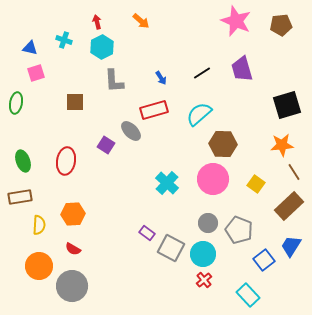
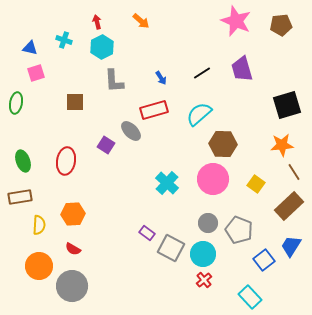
cyan rectangle at (248, 295): moved 2 px right, 2 px down
